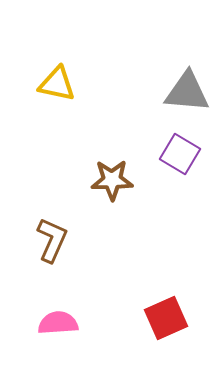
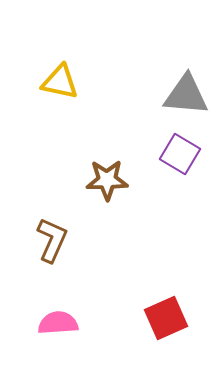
yellow triangle: moved 3 px right, 2 px up
gray triangle: moved 1 px left, 3 px down
brown star: moved 5 px left
